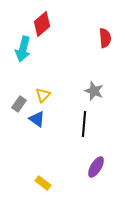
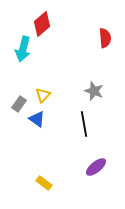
black line: rotated 15 degrees counterclockwise
purple ellipse: rotated 20 degrees clockwise
yellow rectangle: moved 1 px right
